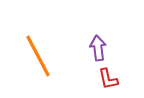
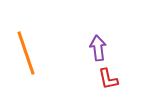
orange line: moved 12 px left, 3 px up; rotated 9 degrees clockwise
